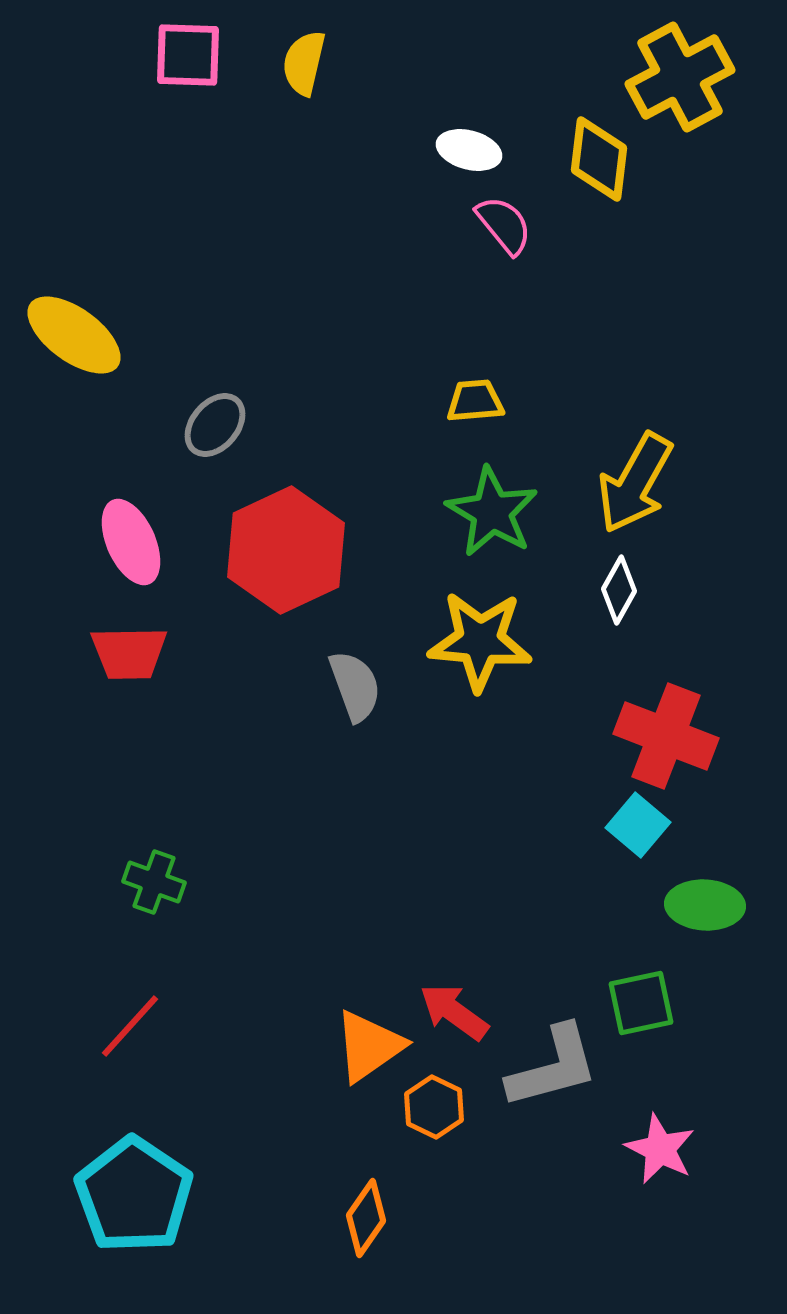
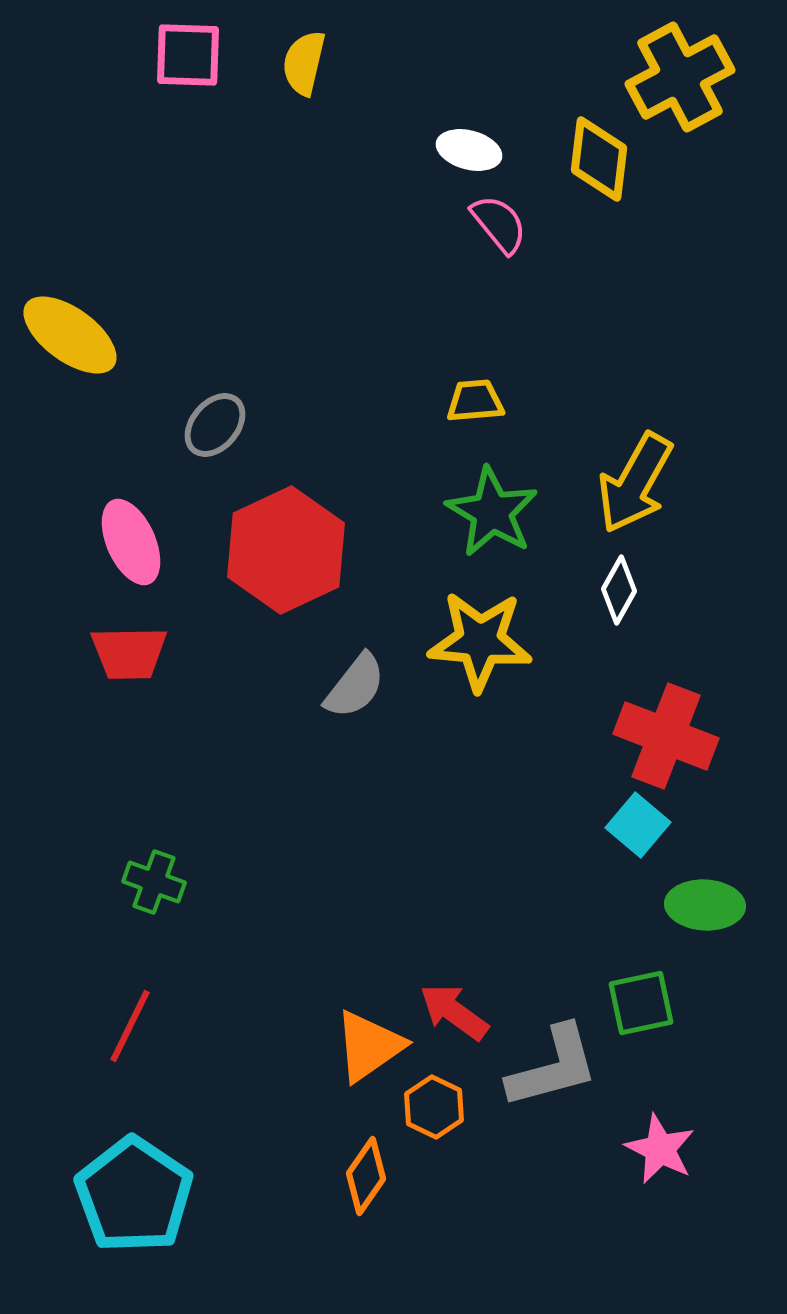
pink semicircle: moved 5 px left, 1 px up
yellow ellipse: moved 4 px left
gray semicircle: rotated 58 degrees clockwise
red line: rotated 16 degrees counterclockwise
orange diamond: moved 42 px up
